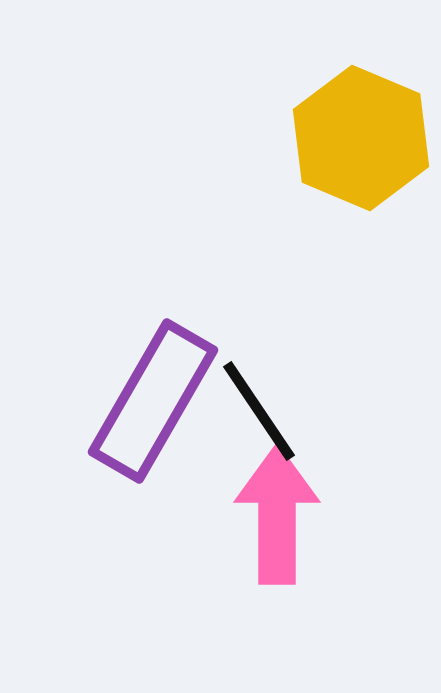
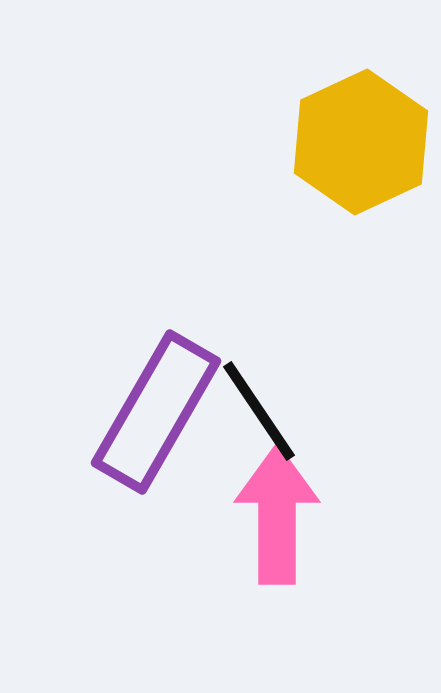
yellow hexagon: moved 4 px down; rotated 12 degrees clockwise
purple rectangle: moved 3 px right, 11 px down
